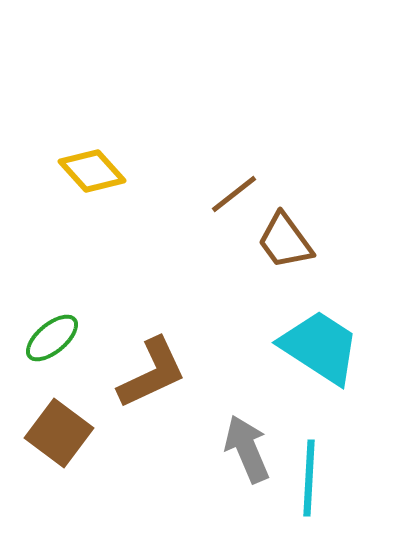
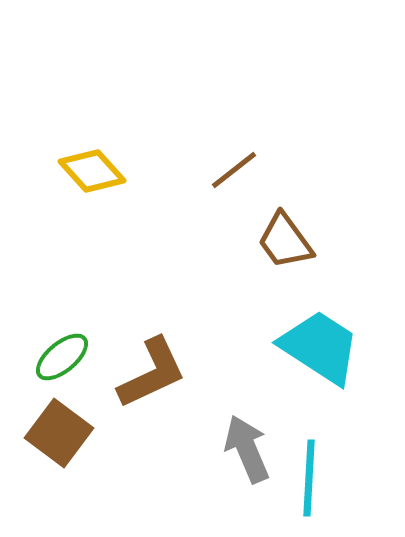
brown line: moved 24 px up
green ellipse: moved 10 px right, 19 px down
